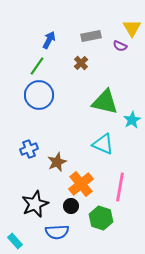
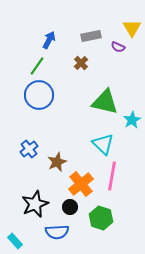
purple semicircle: moved 2 px left, 1 px down
cyan triangle: rotated 20 degrees clockwise
blue cross: rotated 18 degrees counterclockwise
pink line: moved 8 px left, 11 px up
black circle: moved 1 px left, 1 px down
